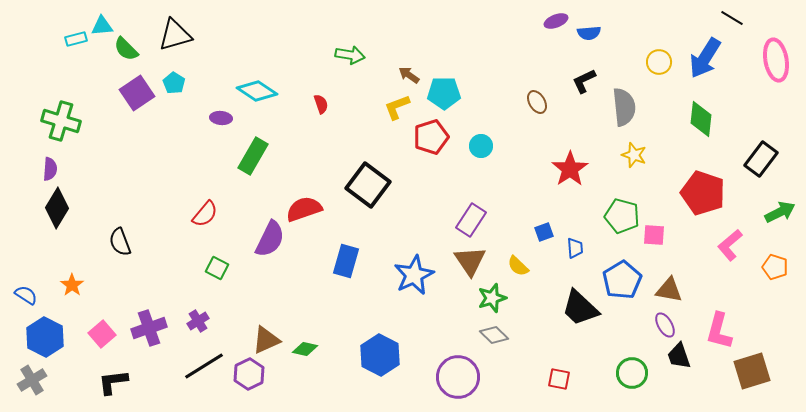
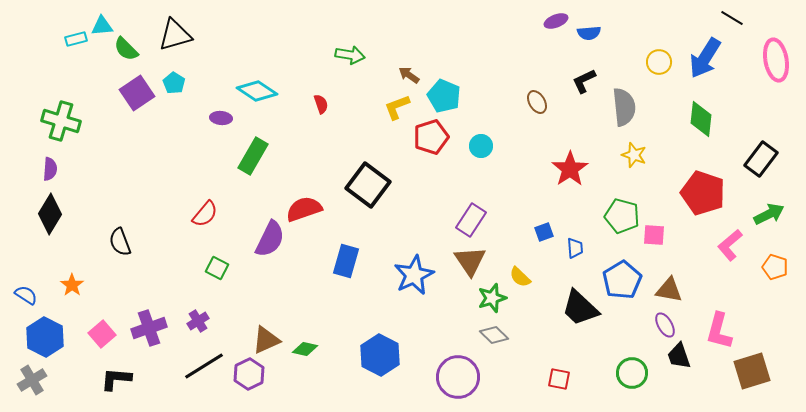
cyan pentagon at (444, 93): moved 3 px down; rotated 24 degrees clockwise
black diamond at (57, 208): moved 7 px left, 6 px down
green arrow at (780, 212): moved 11 px left, 2 px down
yellow semicircle at (518, 266): moved 2 px right, 11 px down
black L-shape at (113, 382): moved 3 px right, 3 px up; rotated 12 degrees clockwise
